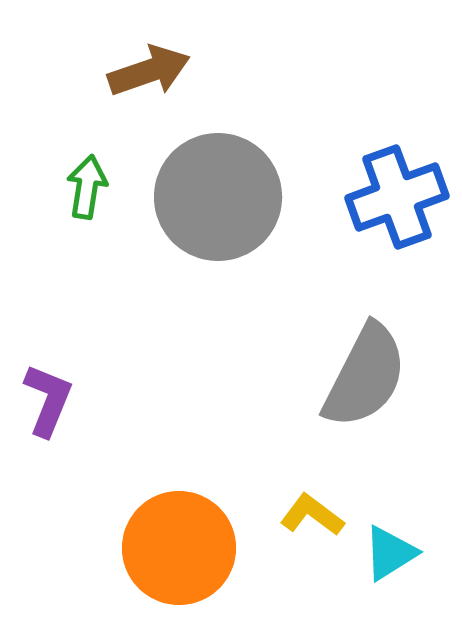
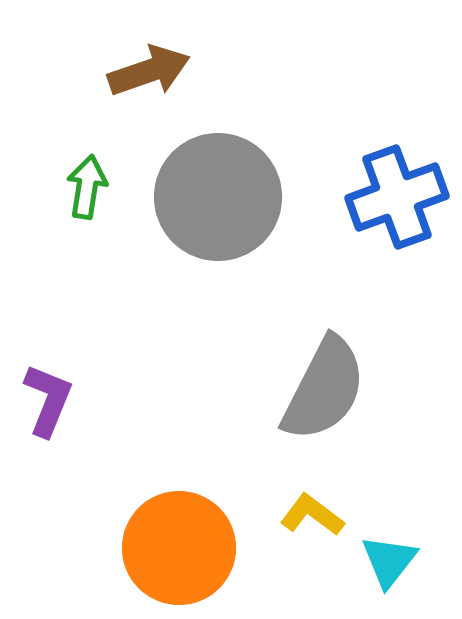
gray semicircle: moved 41 px left, 13 px down
cyan triangle: moved 1 px left, 8 px down; rotated 20 degrees counterclockwise
